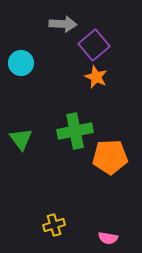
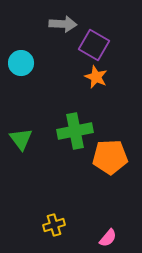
purple square: rotated 20 degrees counterclockwise
pink semicircle: rotated 60 degrees counterclockwise
